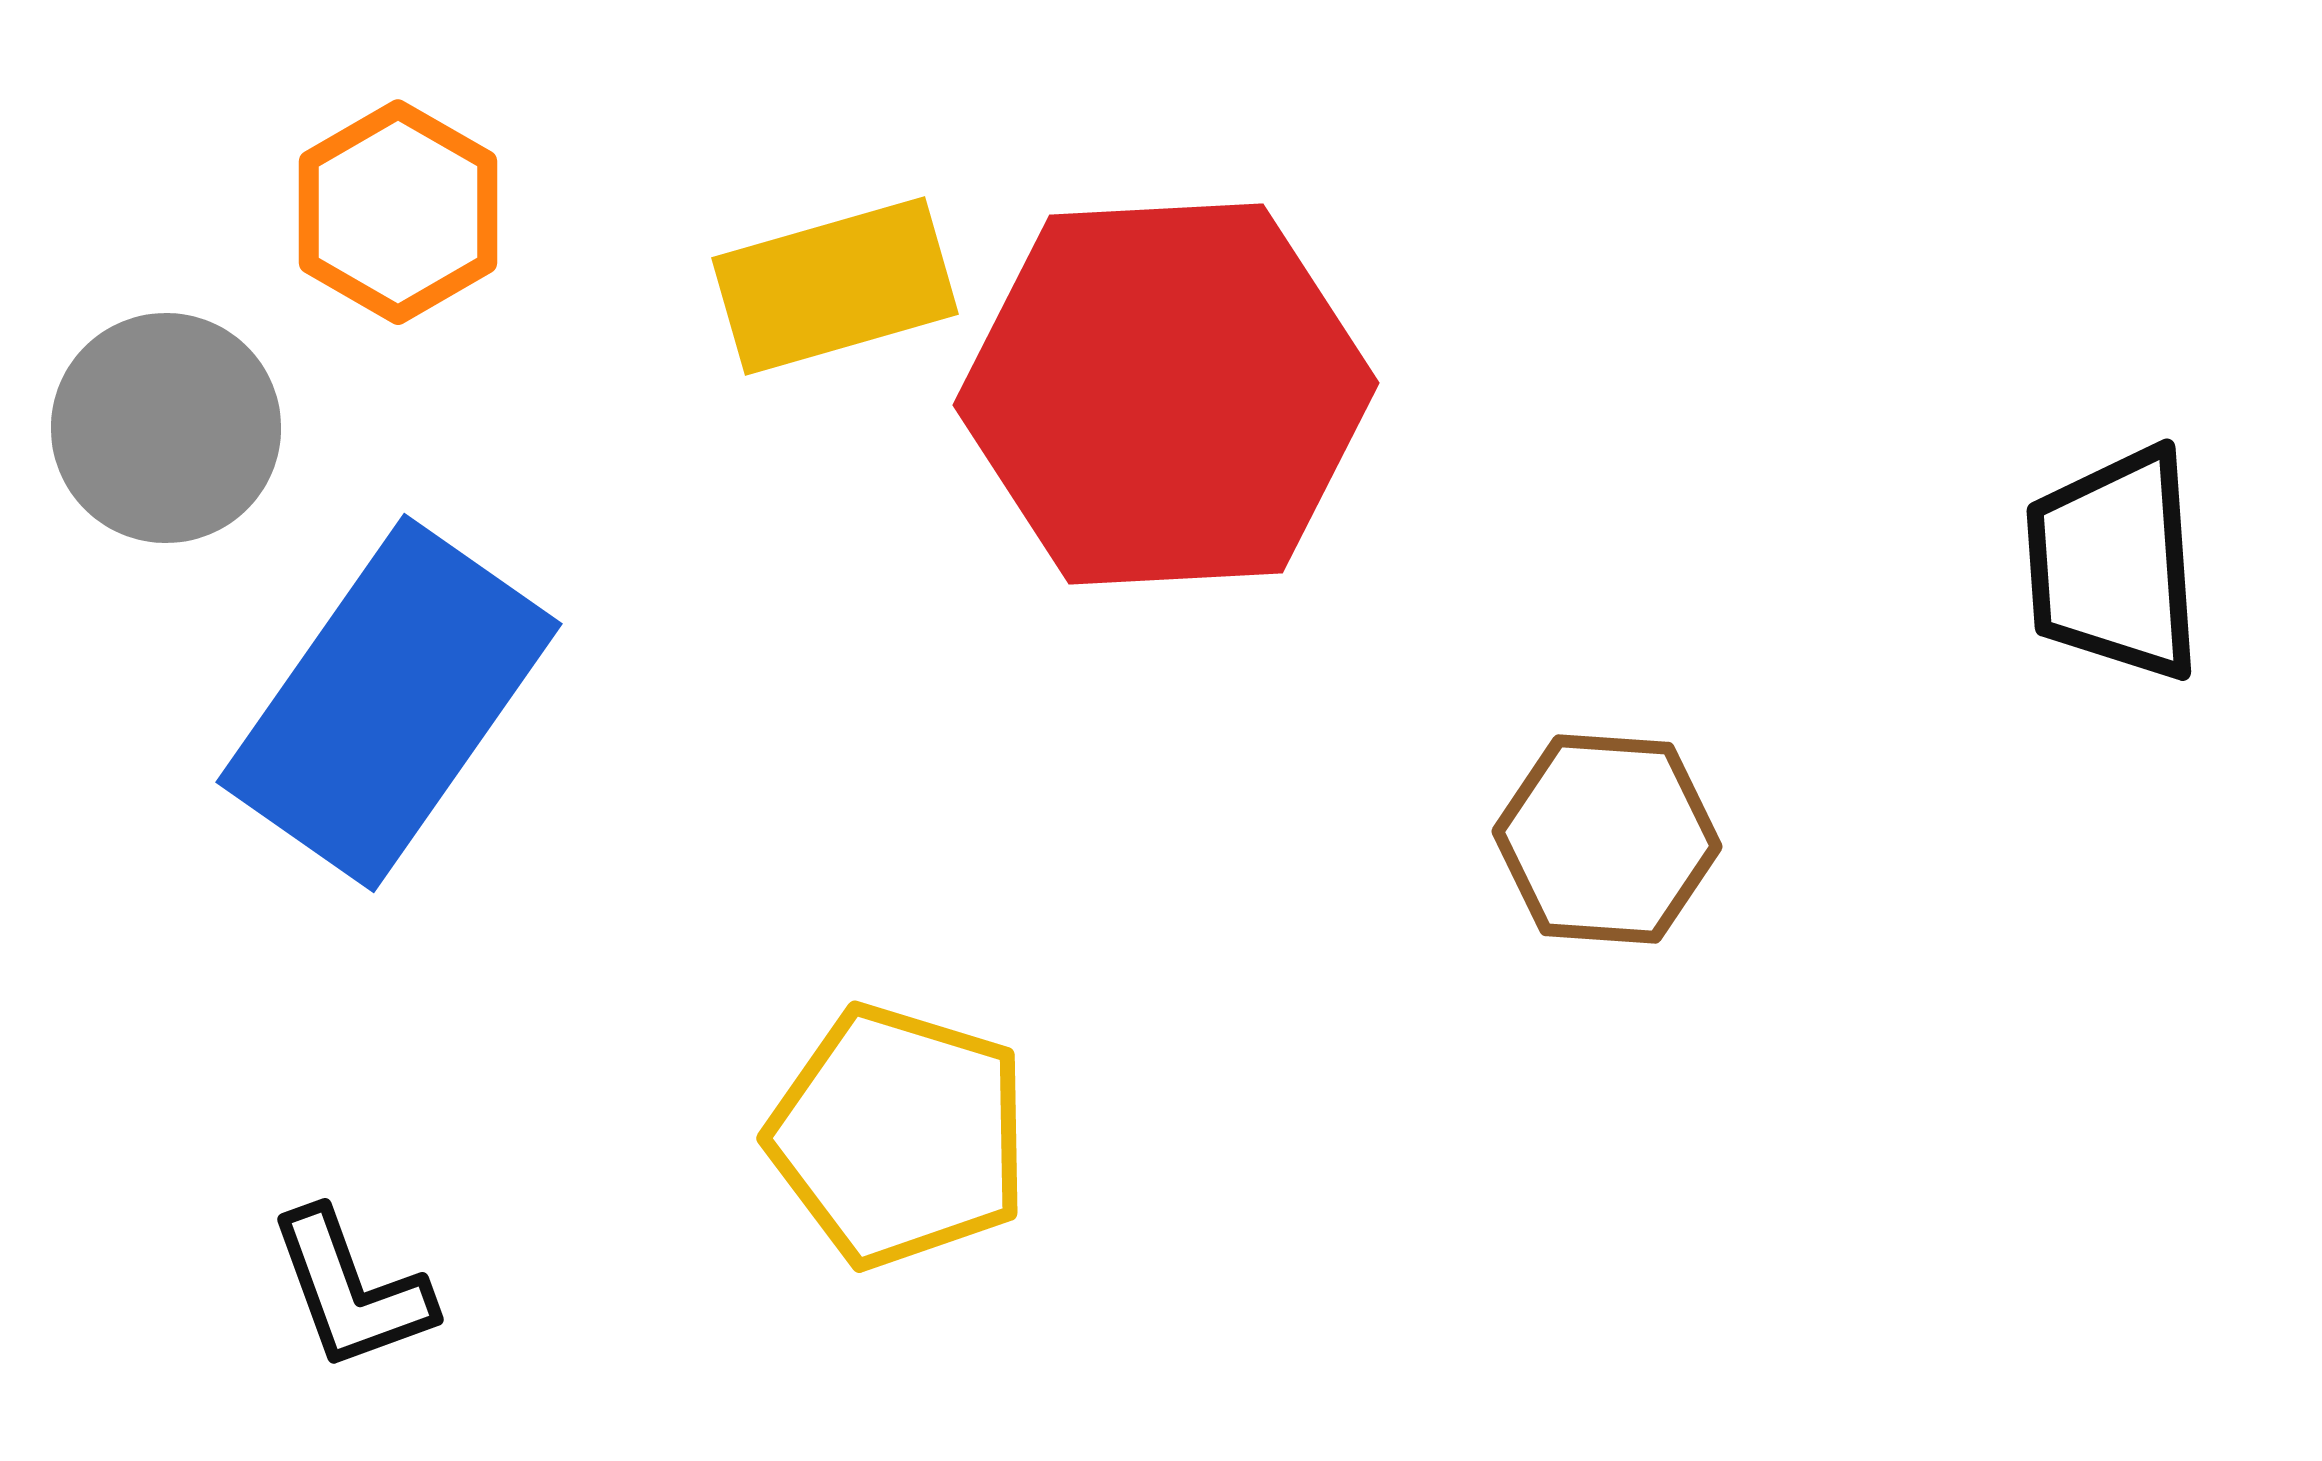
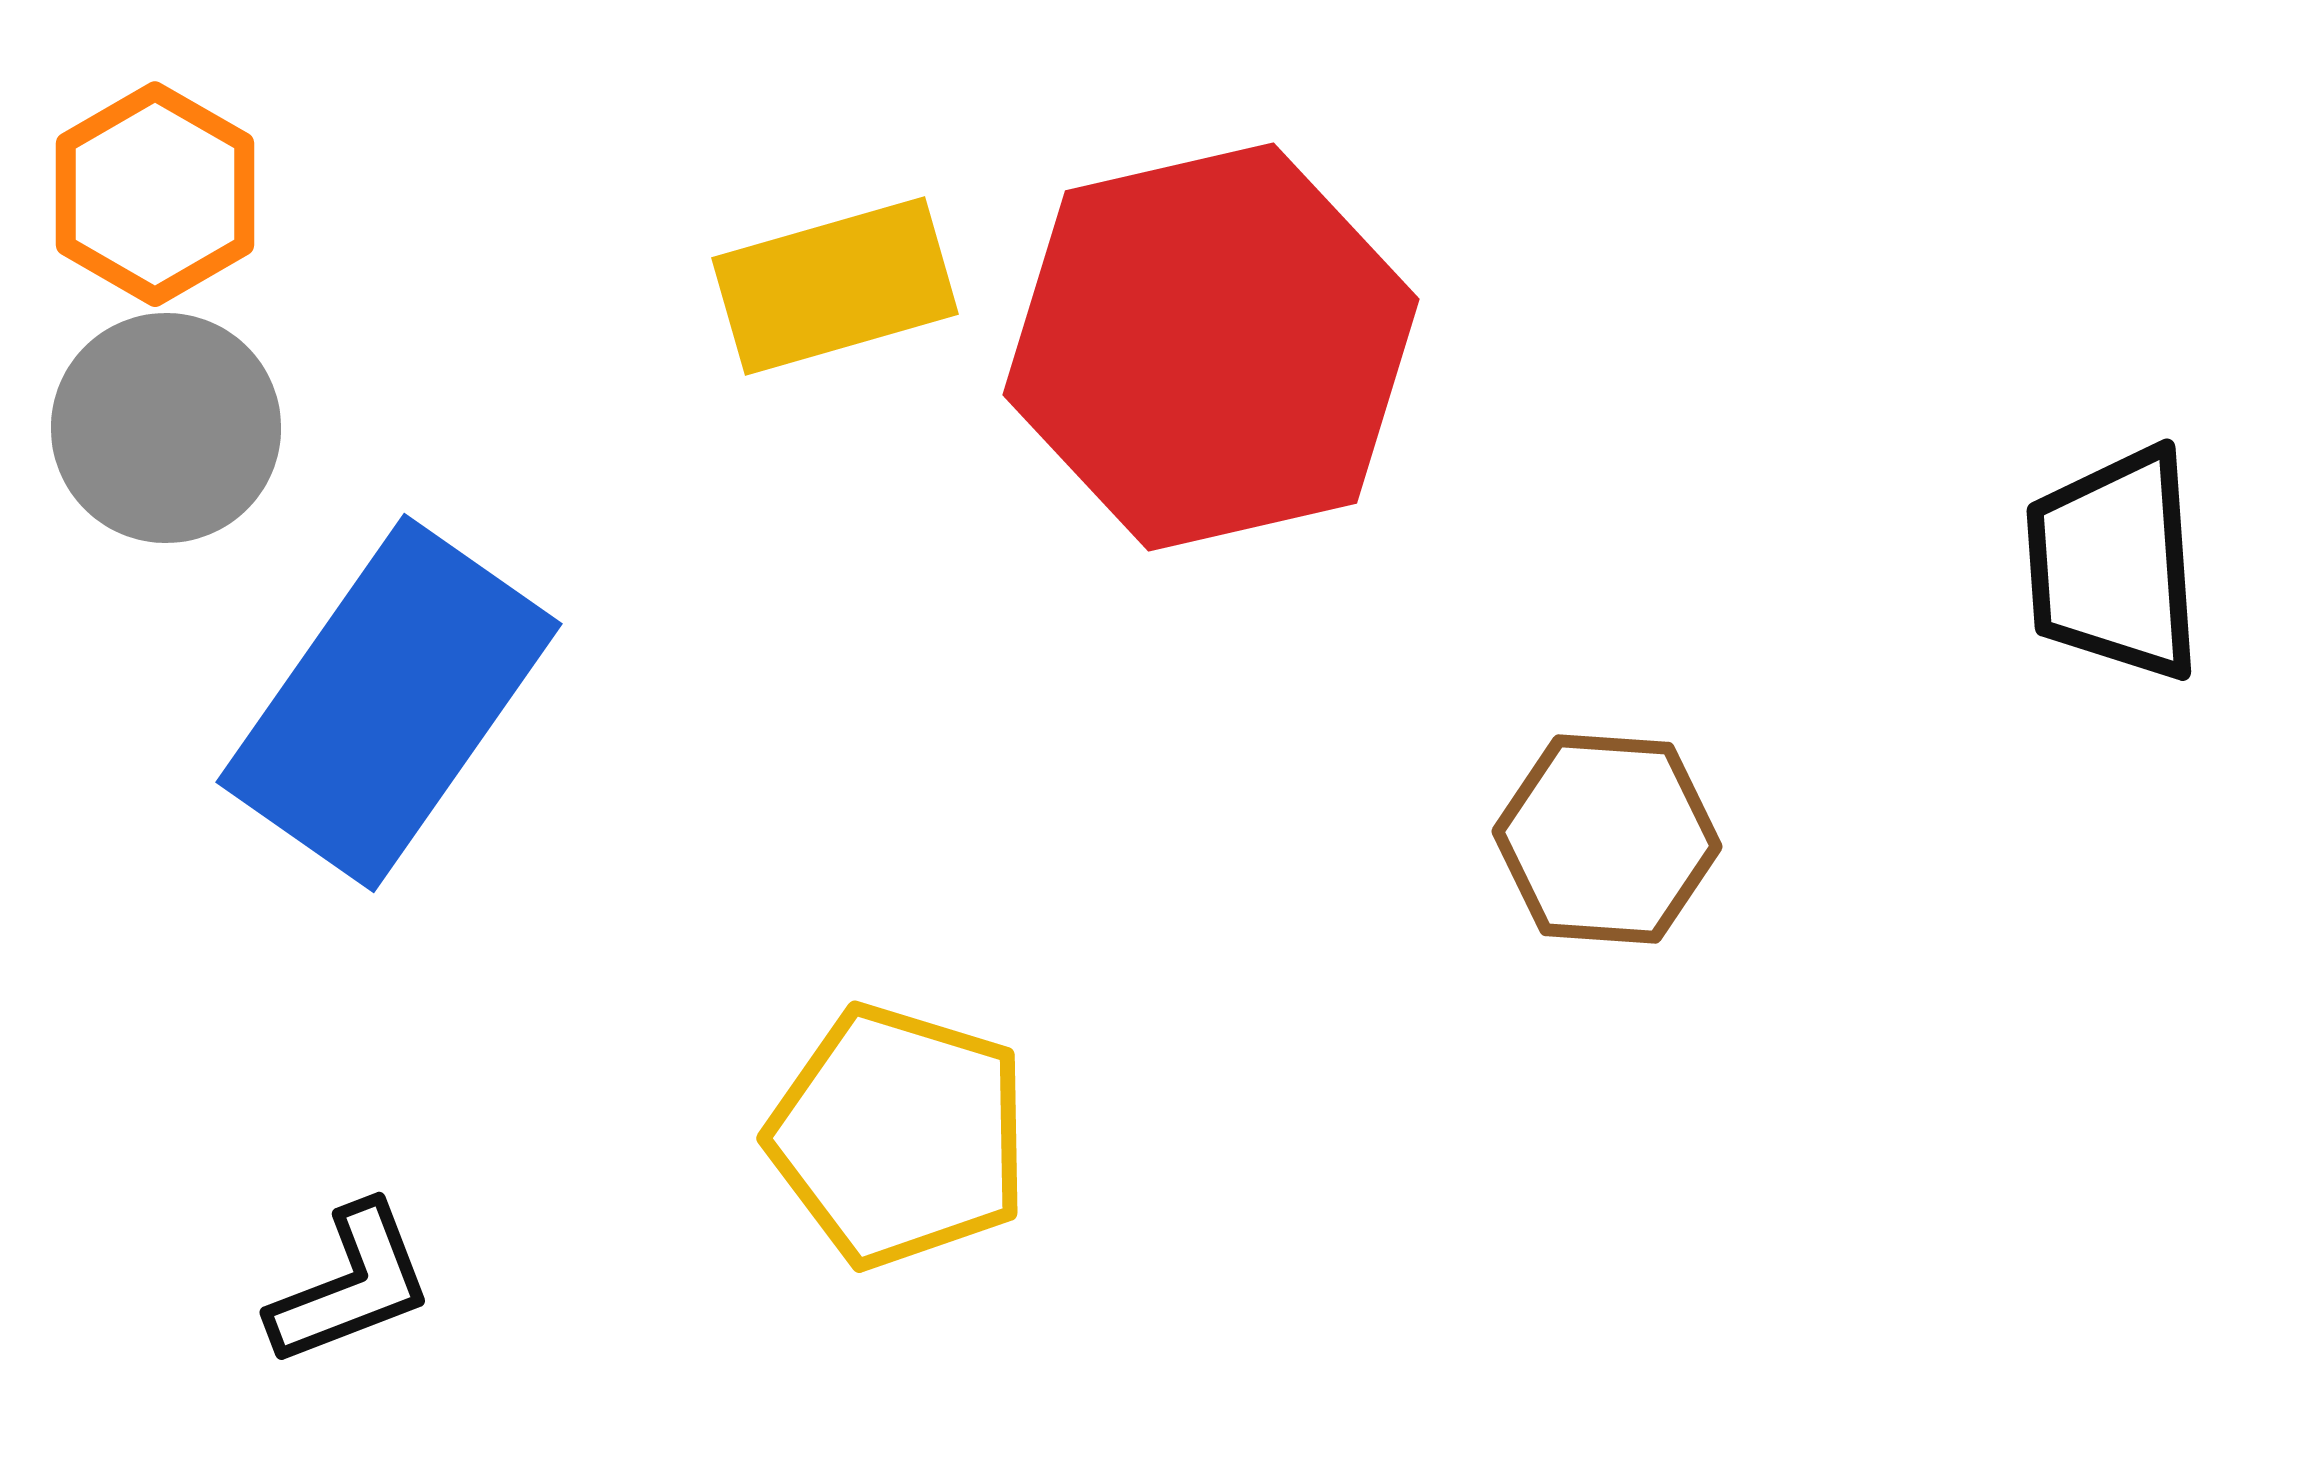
orange hexagon: moved 243 px left, 18 px up
red hexagon: moved 45 px right, 47 px up; rotated 10 degrees counterclockwise
black L-shape: moved 5 px up; rotated 91 degrees counterclockwise
